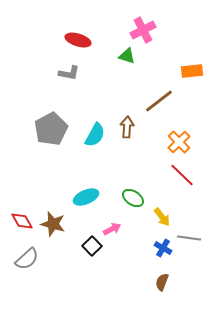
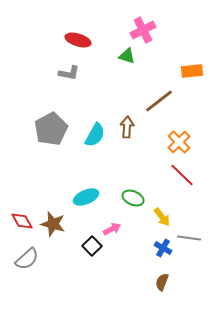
green ellipse: rotated 10 degrees counterclockwise
